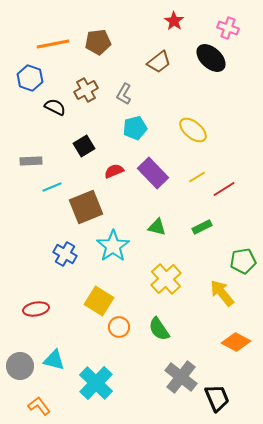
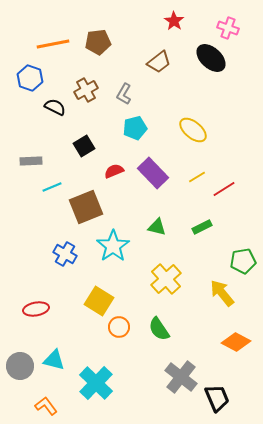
orange L-shape: moved 7 px right
